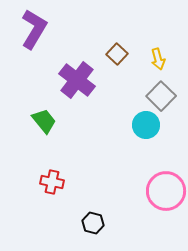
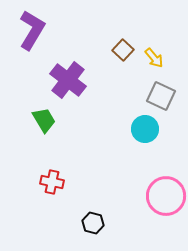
purple L-shape: moved 2 px left, 1 px down
brown square: moved 6 px right, 4 px up
yellow arrow: moved 4 px left, 1 px up; rotated 25 degrees counterclockwise
purple cross: moved 9 px left
gray square: rotated 20 degrees counterclockwise
green trapezoid: moved 1 px up; rotated 8 degrees clockwise
cyan circle: moved 1 px left, 4 px down
pink circle: moved 5 px down
